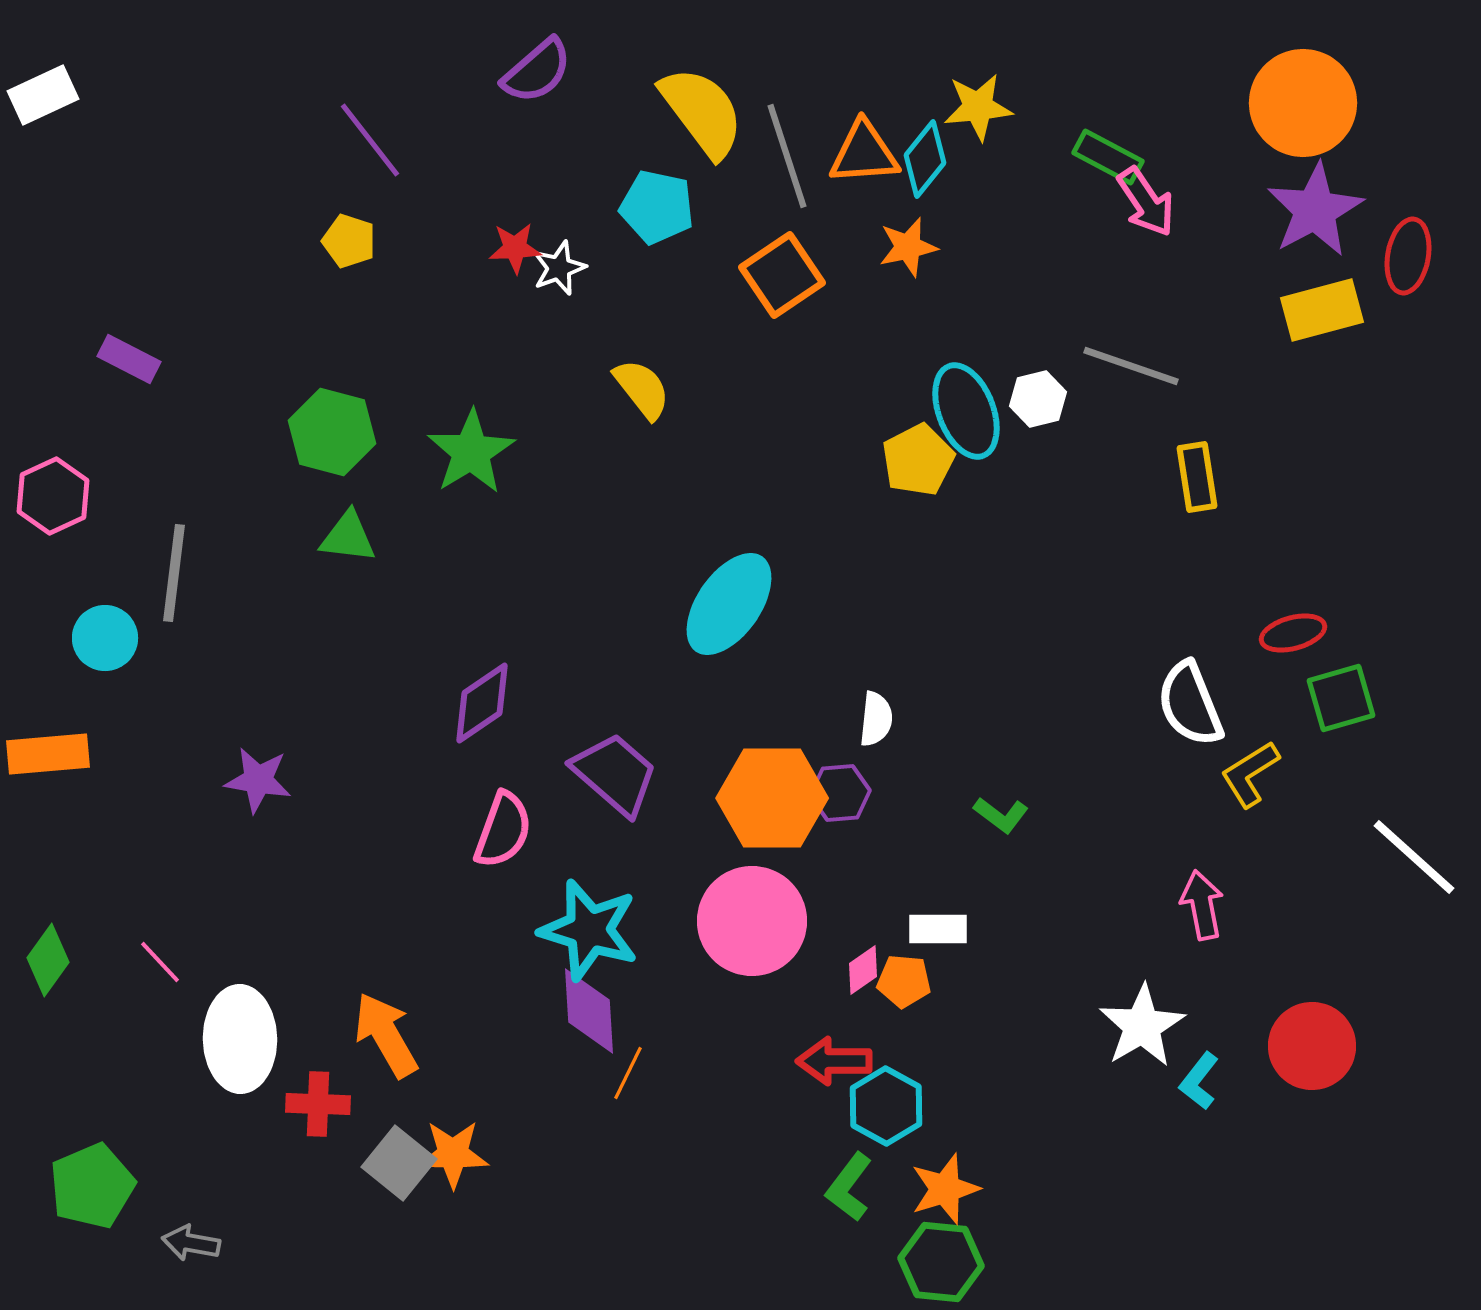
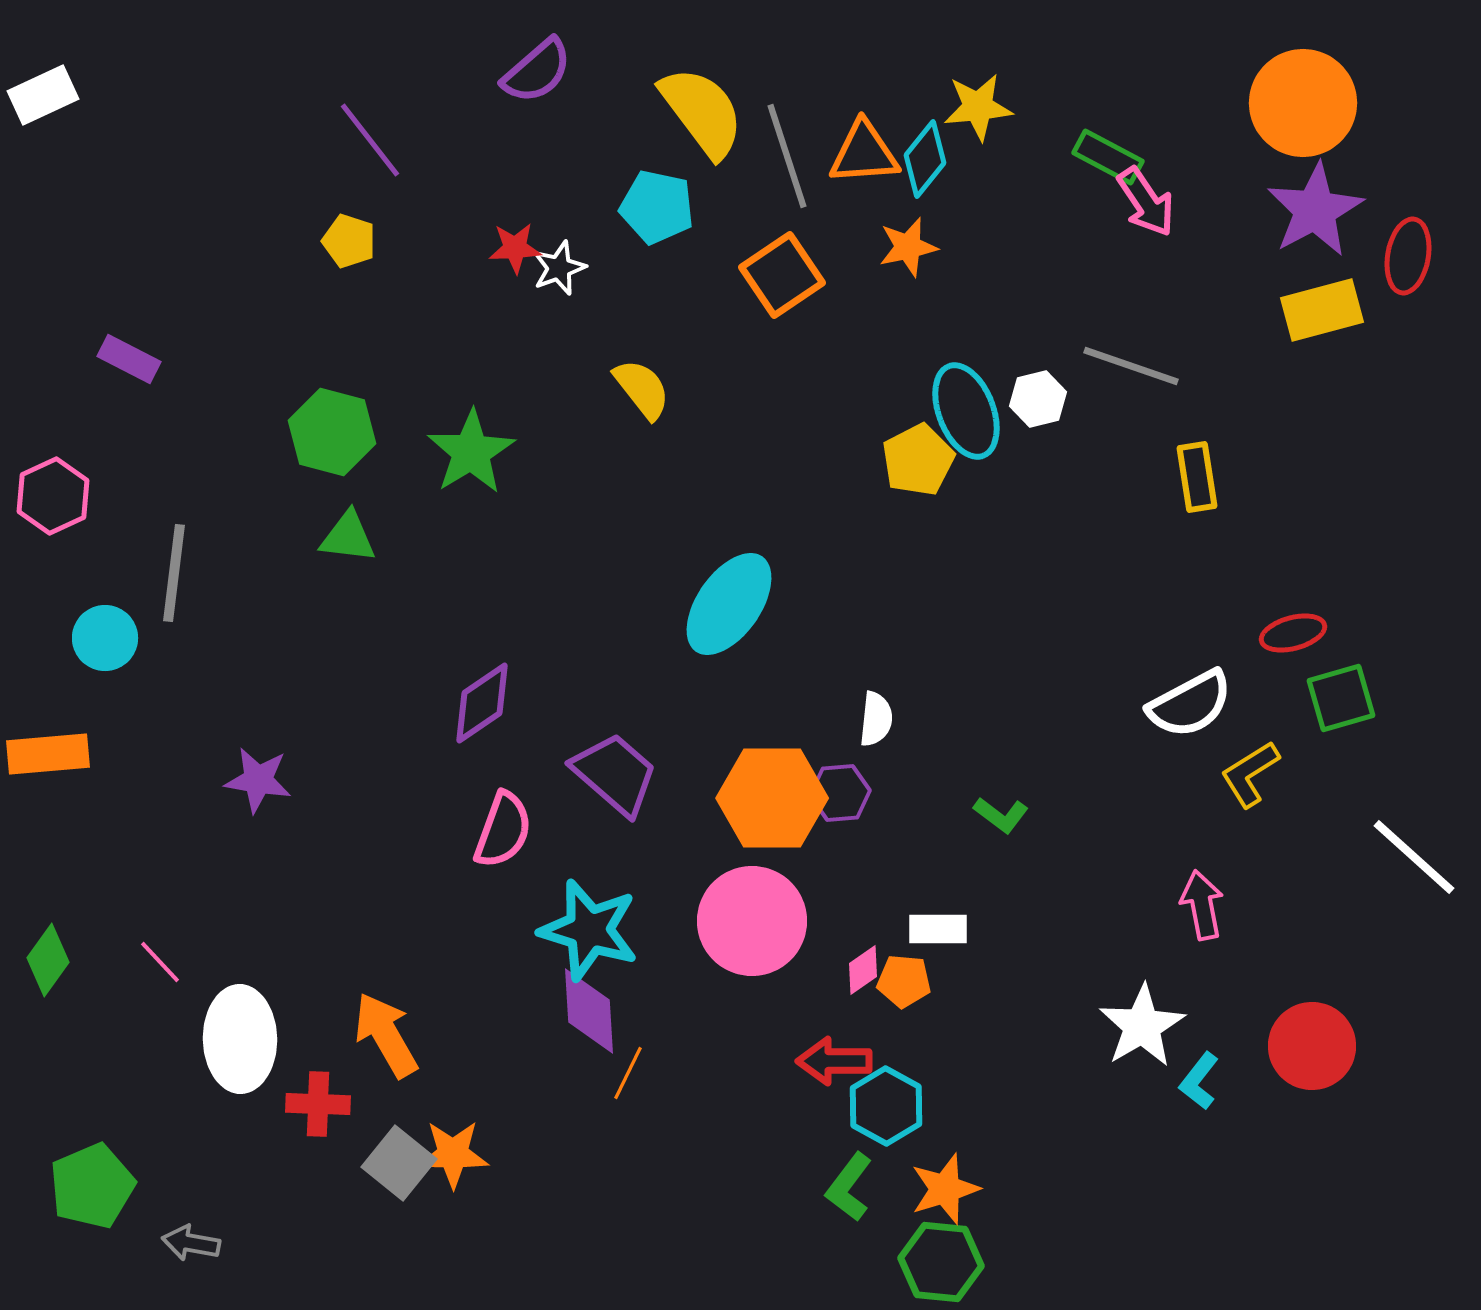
white semicircle at (1190, 704): rotated 96 degrees counterclockwise
